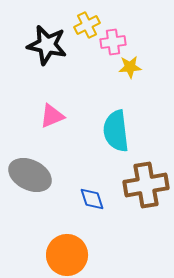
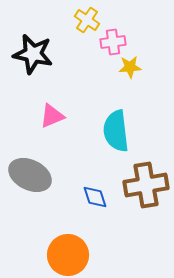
yellow cross: moved 5 px up; rotated 30 degrees counterclockwise
black star: moved 14 px left, 9 px down
blue diamond: moved 3 px right, 2 px up
orange circle: moved 1 px right
